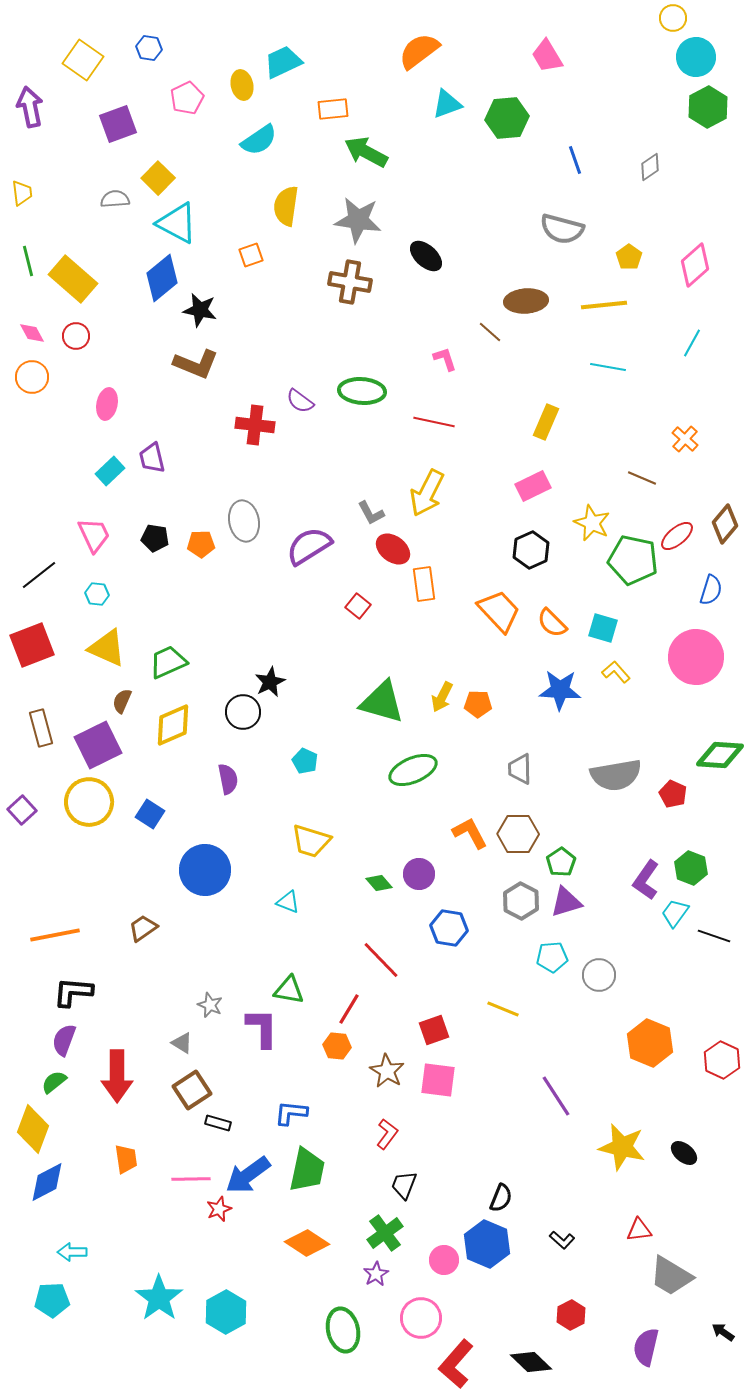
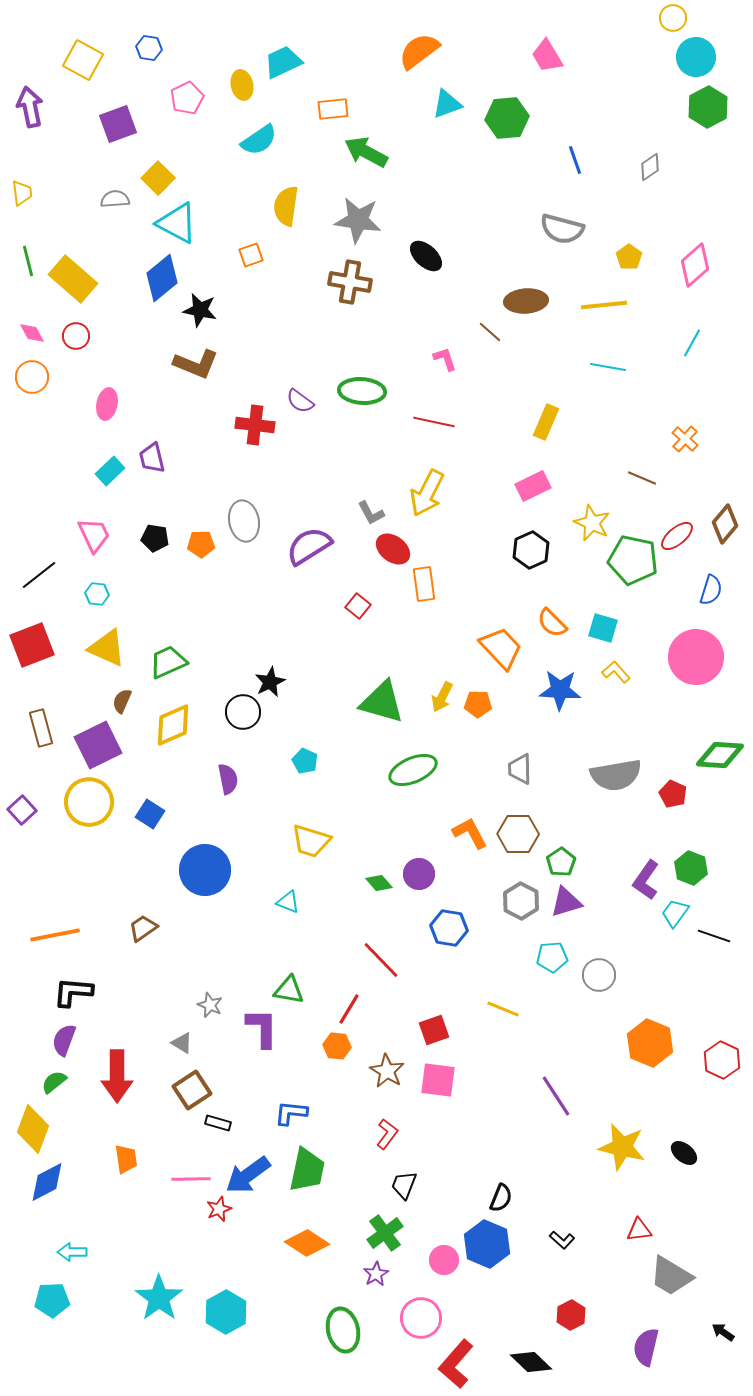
yellow square at (83, 60): rotated 6 degrees counterclockwise
orange trapezoid at (499, 611): moved 2 px right, 37 px down
